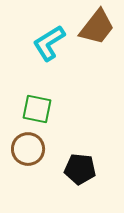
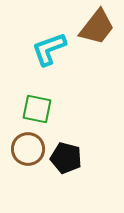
cyan L-shape: moved 6 px down; rotated 12 degrees clockwise
black pentagon: moved 14 px left, 11 px up; rotated 8 degrees clockwise
